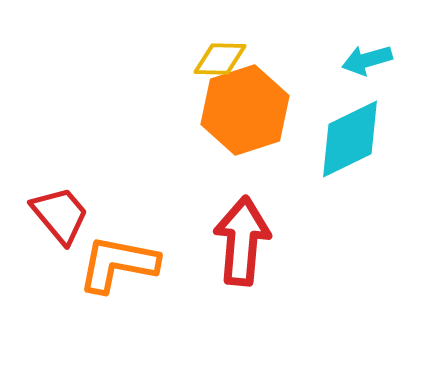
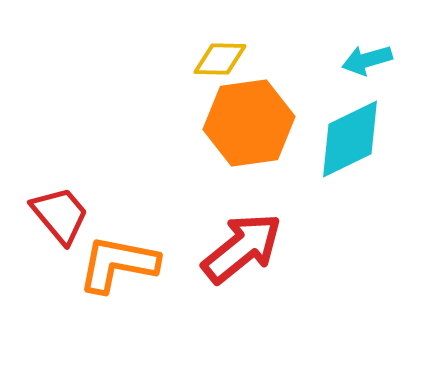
orange hexagon: moved 4 px right, 13 px down; rotated 10 degrees clockwise
red arrow: moved 7 px down; rotated 46 degrees clockwise
